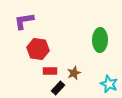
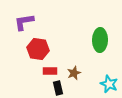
purple L-shape: moved 1 px down
black rectangle: rotated 56 degrees counterclockwise
